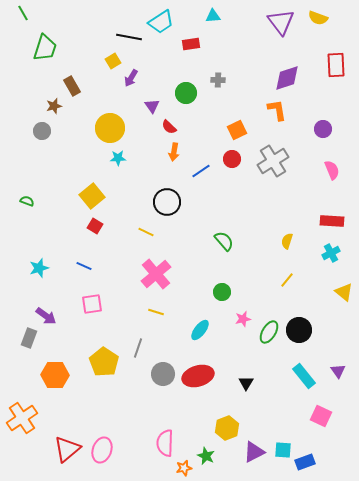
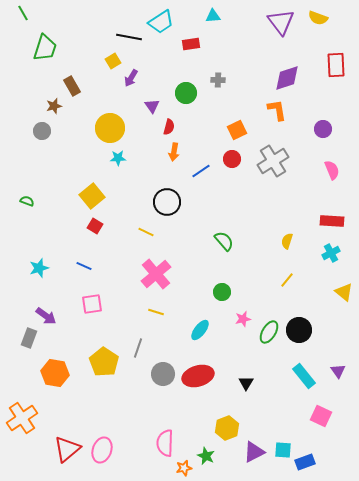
red semicircle at (169, 127): rotated 119 degrees counterclockwise
orange hexagon at (55, 375): moved 2 px up; rotated 8 degrees clockwise
